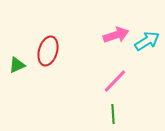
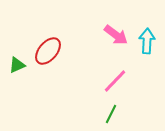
pink arrow: rotated 55 degrees clockwise
cyan arrow: rotated 55 degrees counterclockwise
red ellipse: rotated 24 degrees clockwise
green line: moved 2 px left; rotated 30 degrees clockwise
